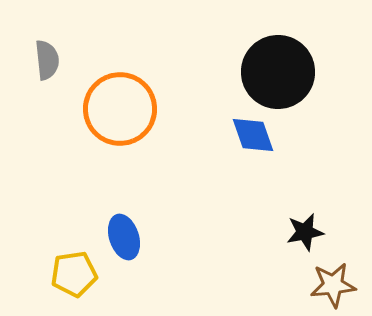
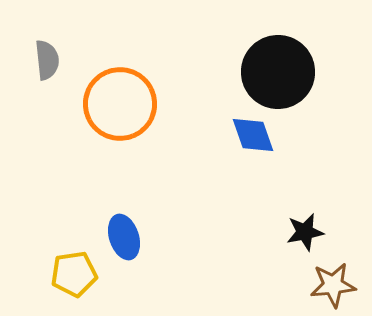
orange circle: moved 5 px up
